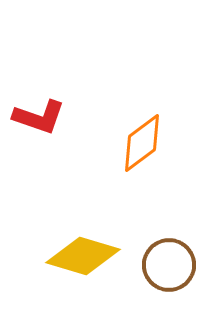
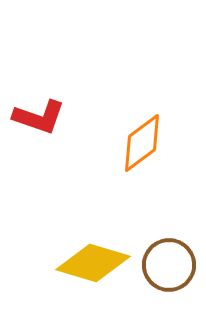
yellow diamond: moved 10 px right, 7 px down
